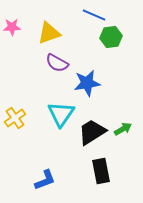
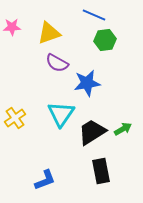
green hexagon: moved 6 px left, 3 px down
